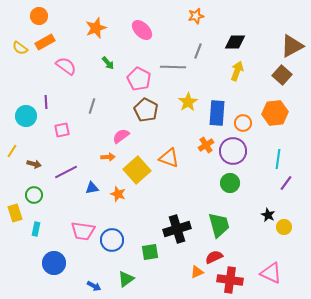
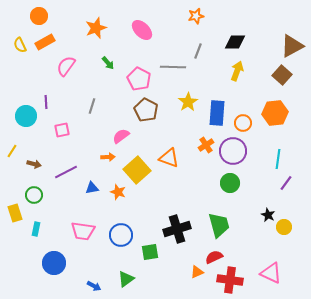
yellow semicircle at (20, 48): moved 3 px up; rotated 28 degrees clockwise
pink semicircle at (66, 66): rotated 90 degrees counterclockwise
orange star at (118, 194): moved 2 px up
blue circle at (112, 240): moved 9 px right, 5 px up
